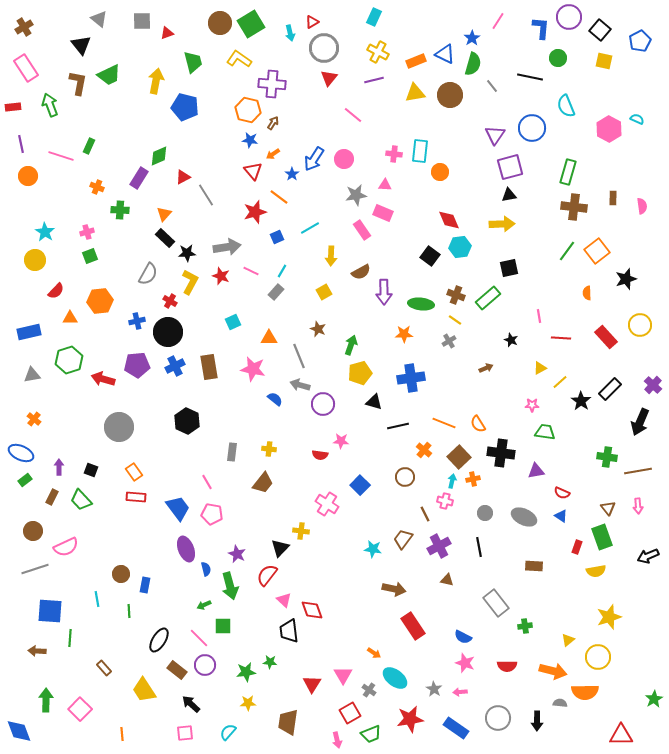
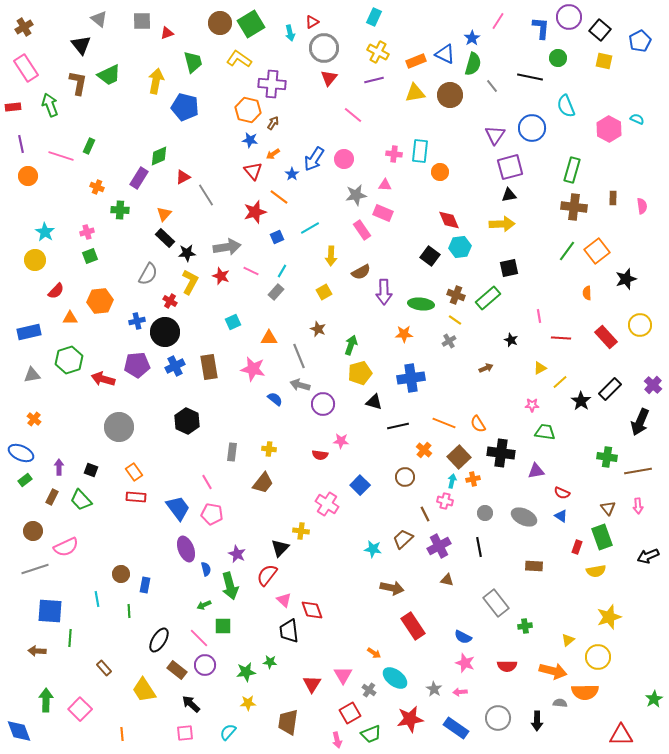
green rectangle at (568, 172): moved 4 px right, 2 px up
black circle at (168, 332): moved 3 px left
brown trapezoid at (403, 539): rotated 10 degrees clockwise
brown arrow at (394, 589): moved 2 px left, 1 px up
